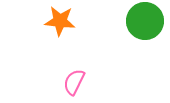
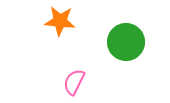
green circle: moved 19 px left, 21 px down
